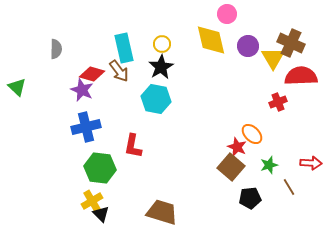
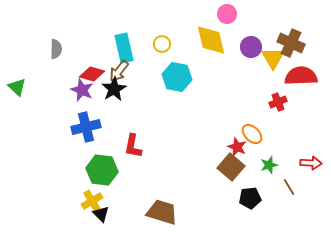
purple circle: moved 3 px right, 1 px down
black star: moved 47 px left, 22 px down
brown arrow: rotated 75 degrees clockwise
cyan hexagon: moved 21 px right, 22 px up
green hexagon: moved 2 px right, 2 px down
